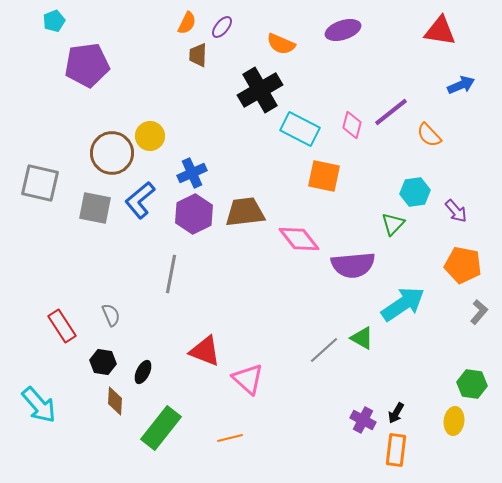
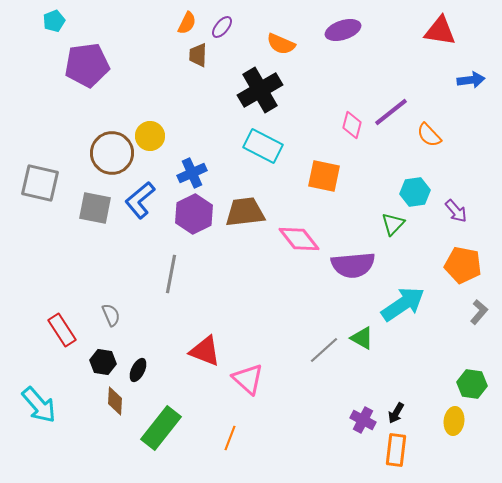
blue arrow at (461, 85): moved 10 px right, 5 px up; rotated 16 degrees clockwise
cyan rectangle at (300, 129): moved 37 px left, 17 px down
red rectangle at (62, 326): moved 4 px down
black ellipse at (143, 372): moved 5 px left, 2 px up
orange line at (230, 438): rotated 55 degrees counterclockwise
